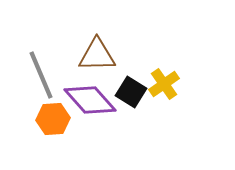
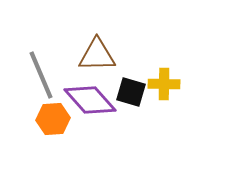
yellow cross: rotated 36 degrees clockwise
black square: rotated 16 degrees counterclockwise
